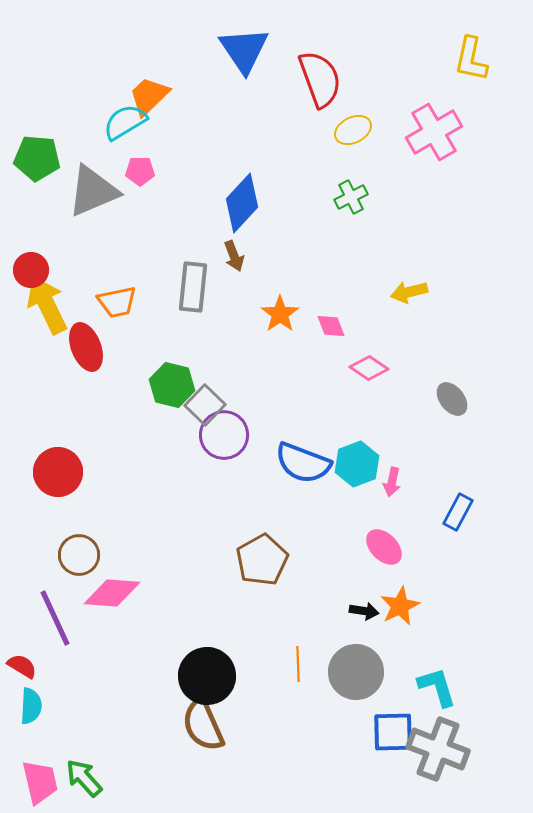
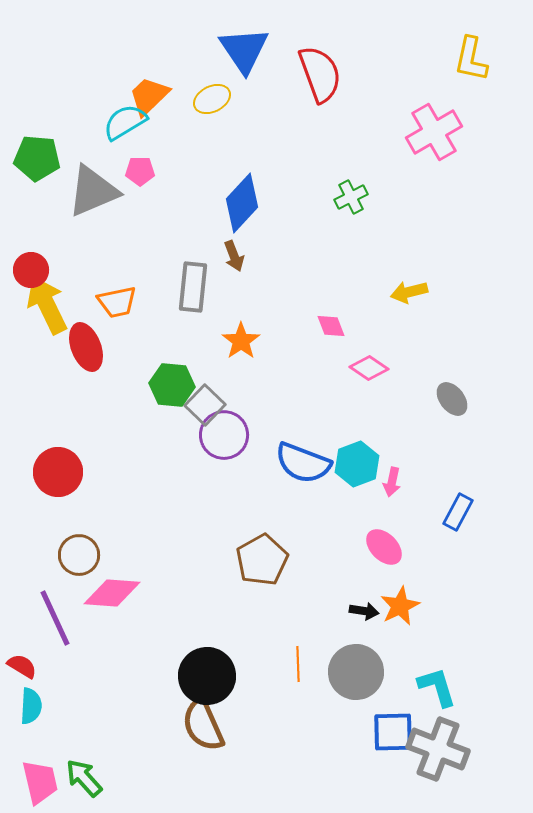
red semicircle at (320, 79): moved 5 px up
yellow ellipse at (353, 130): moved 141 px left, 31 px up
orange star at (280, 314): moved 39 px left, 27 px down
green hexagon at (172, 385): rotated 9 degrees counterclockwise
